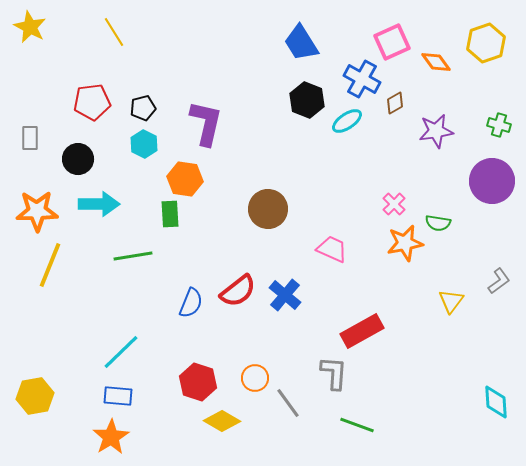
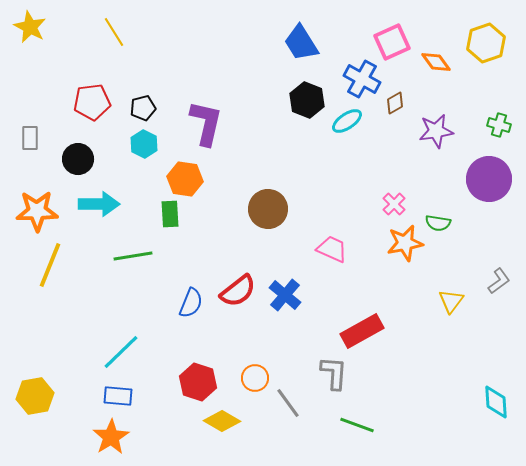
purple circle at (492, 181): moved 3 px left, 2 px up
